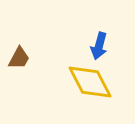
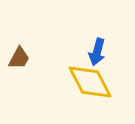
blue arrow: moved 2 px left, 6 px down
